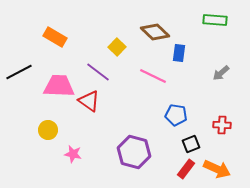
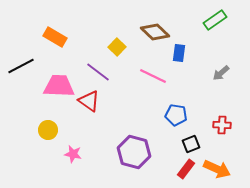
green rectangle: rotated 40 degrees counterclockwise
black line: moved 2 px right, 6 px up
